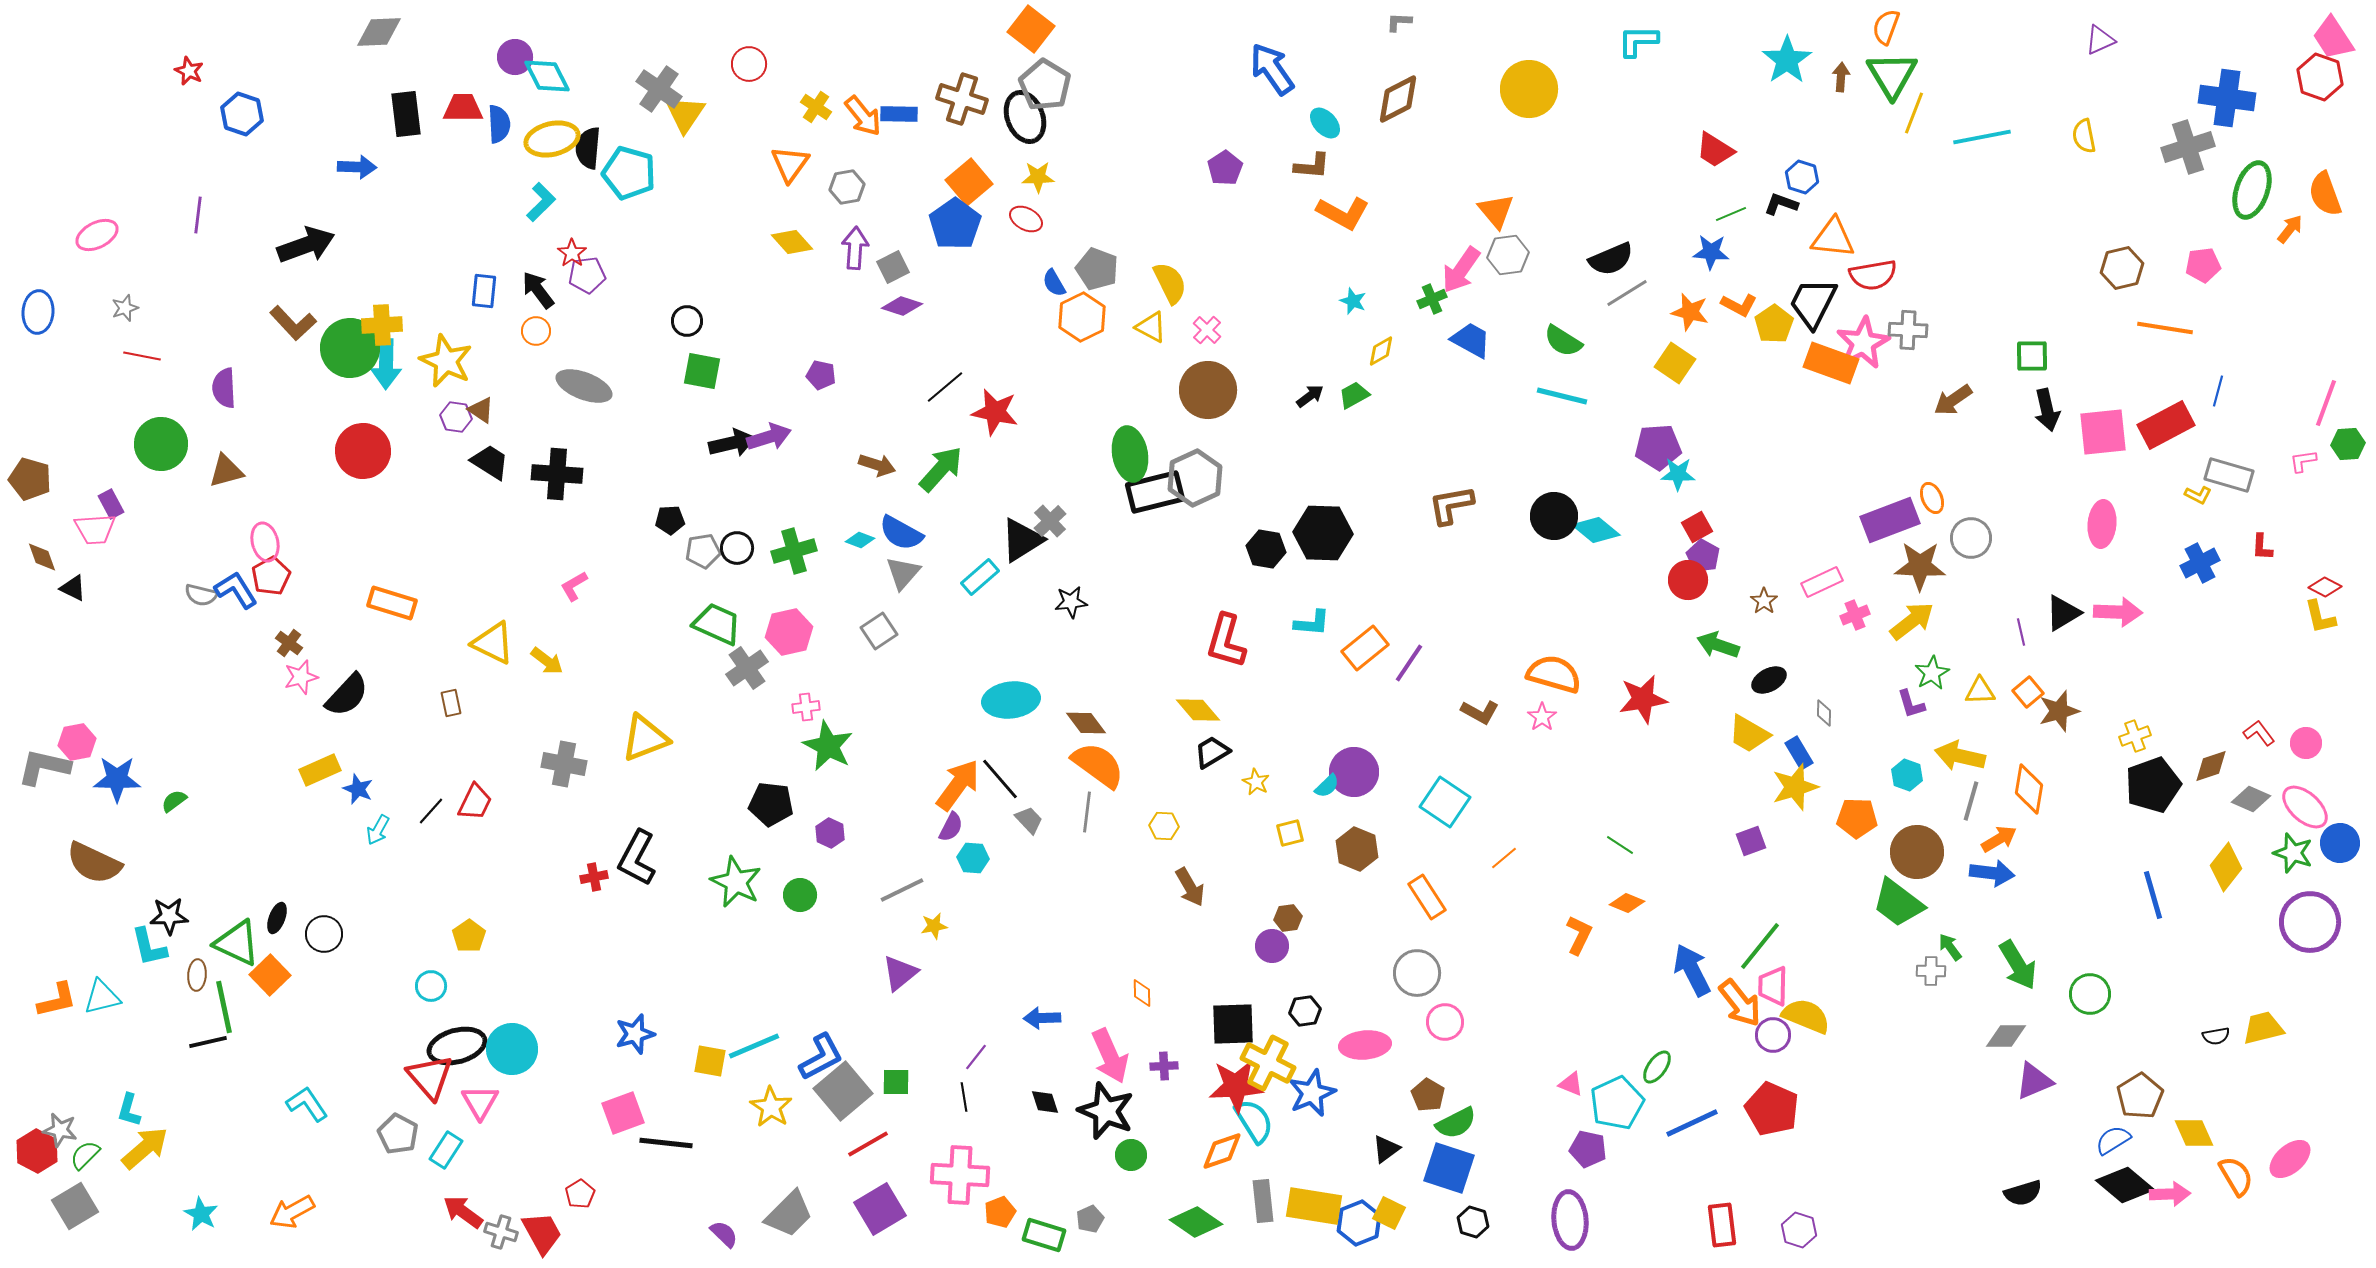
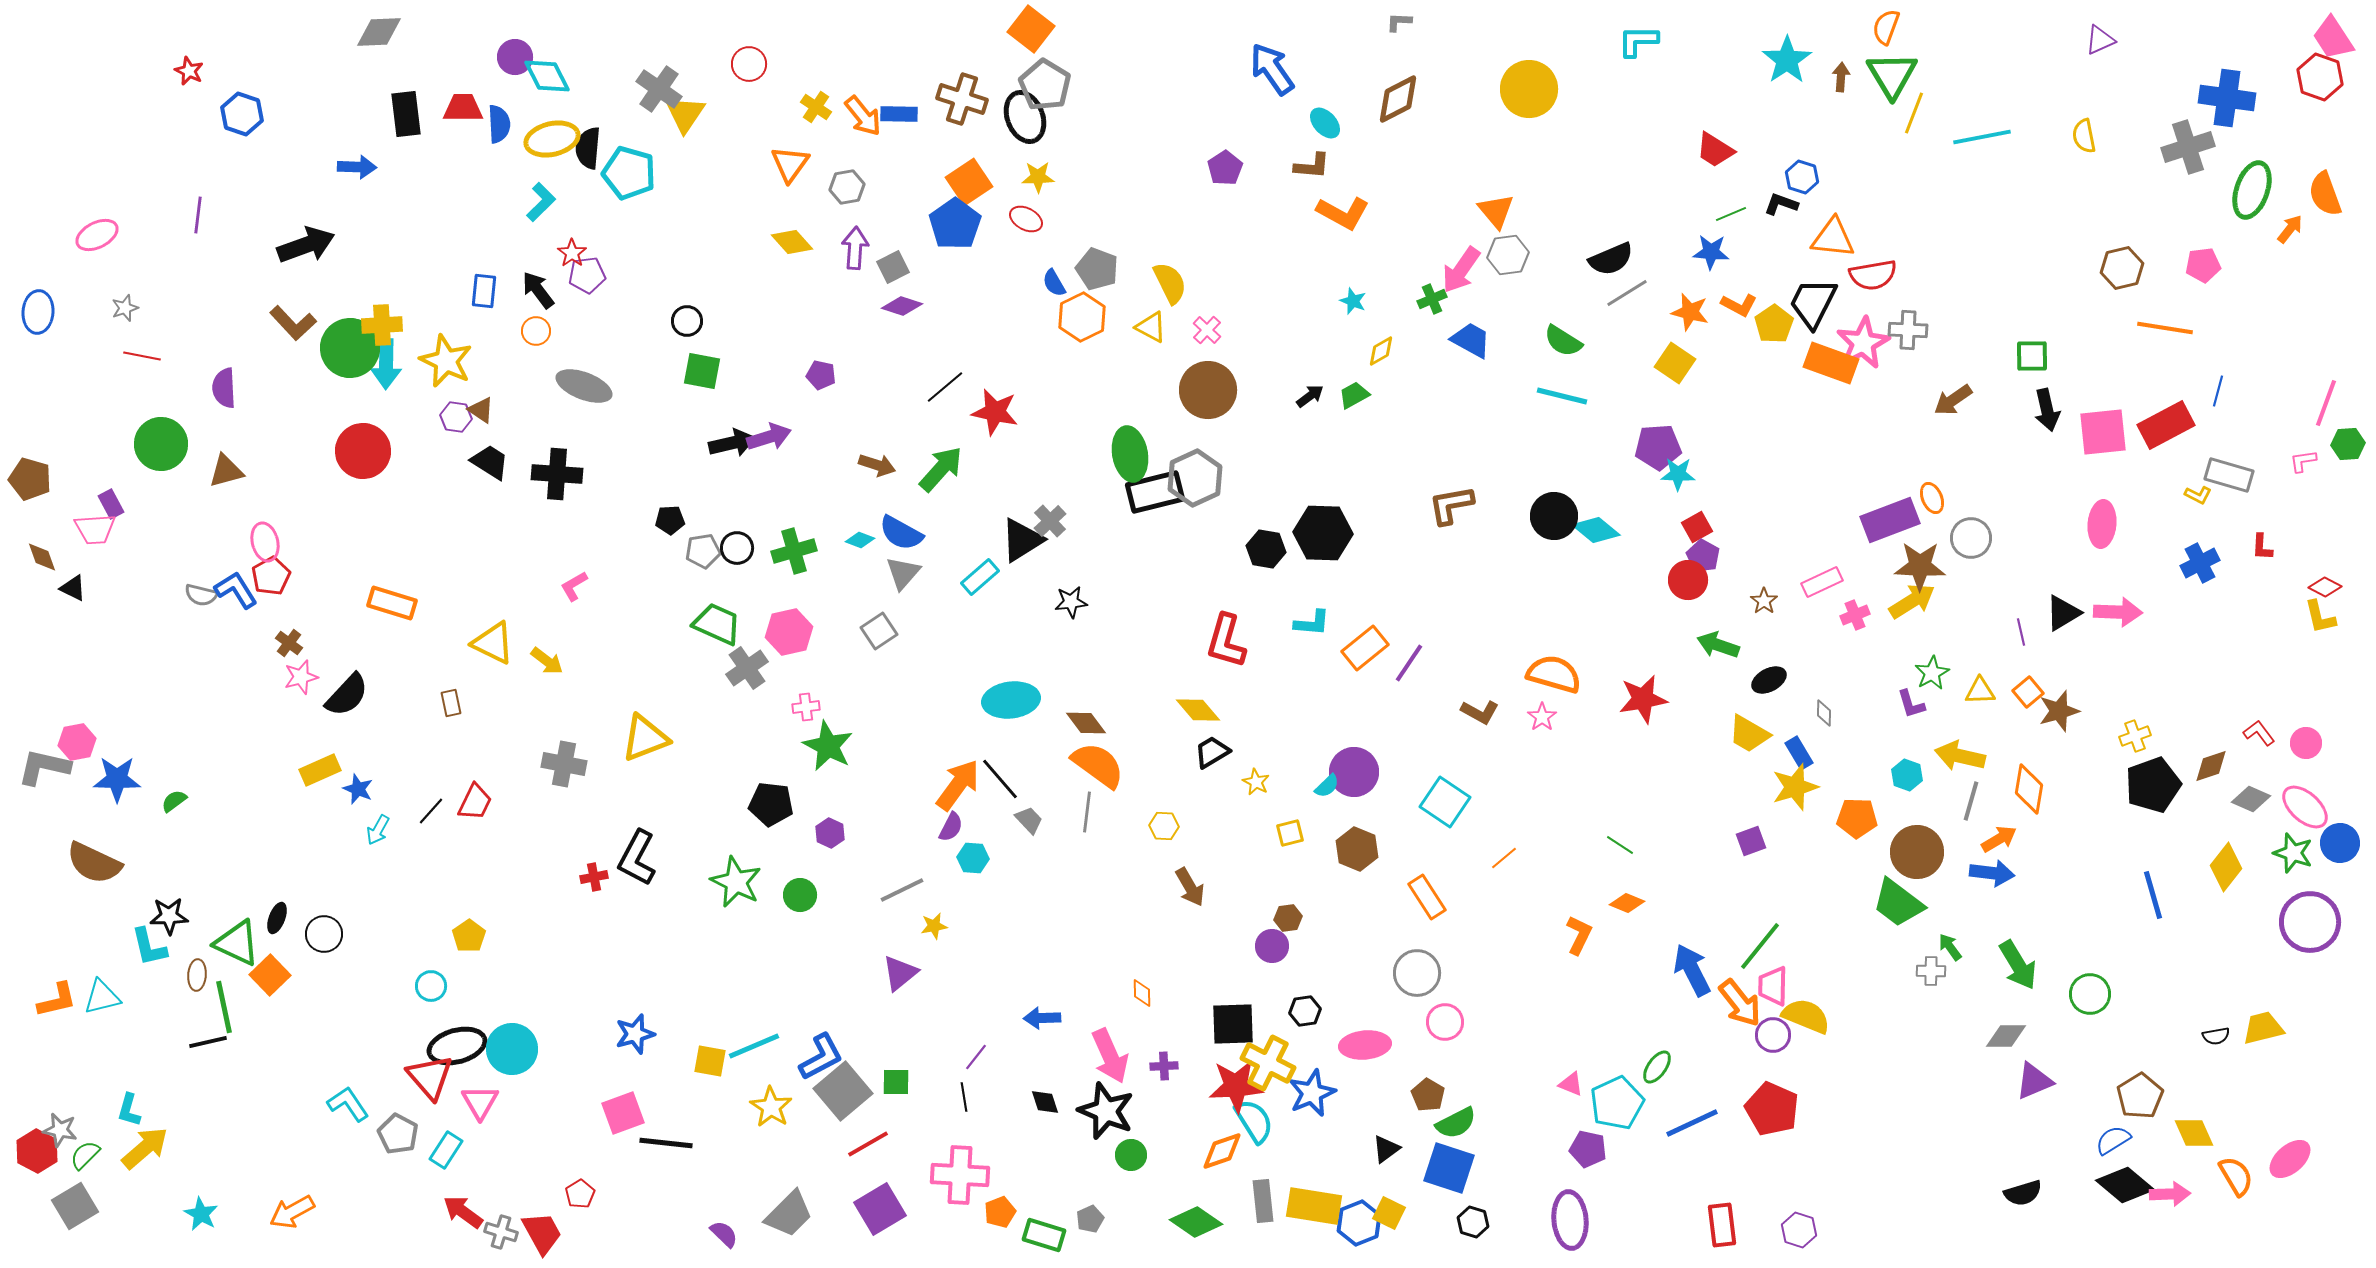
orange square at (969, 182): rotated 6 degrees clockwise
yellow arrow at (1912, 621): moved 20 px up; rotated 6 degrees clockwise
cyan L-shape at (307, 1104): moved 41 px right
